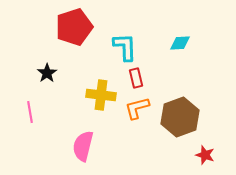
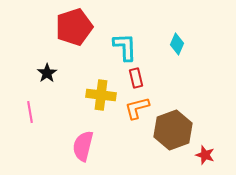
cyan diamond: moved 3 px left, 1 px down; rotated 65 degrees counterclockwise
brown hexagon: moved 7 px left, 13 px down
